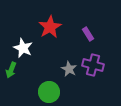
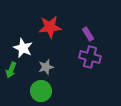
red star: rotated 25 degrees clockwise
purple cross: moved 3 px left, 8 px up
gray star: moved 23 px left, 2 px up; rotated 28 degrees clockwise
green circle: moved 8 px left, 1 px up
